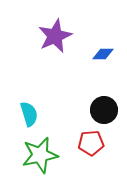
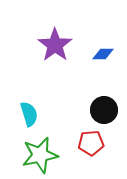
purple star: moved 9 px down; rotated 12 degrees counterclockwise
